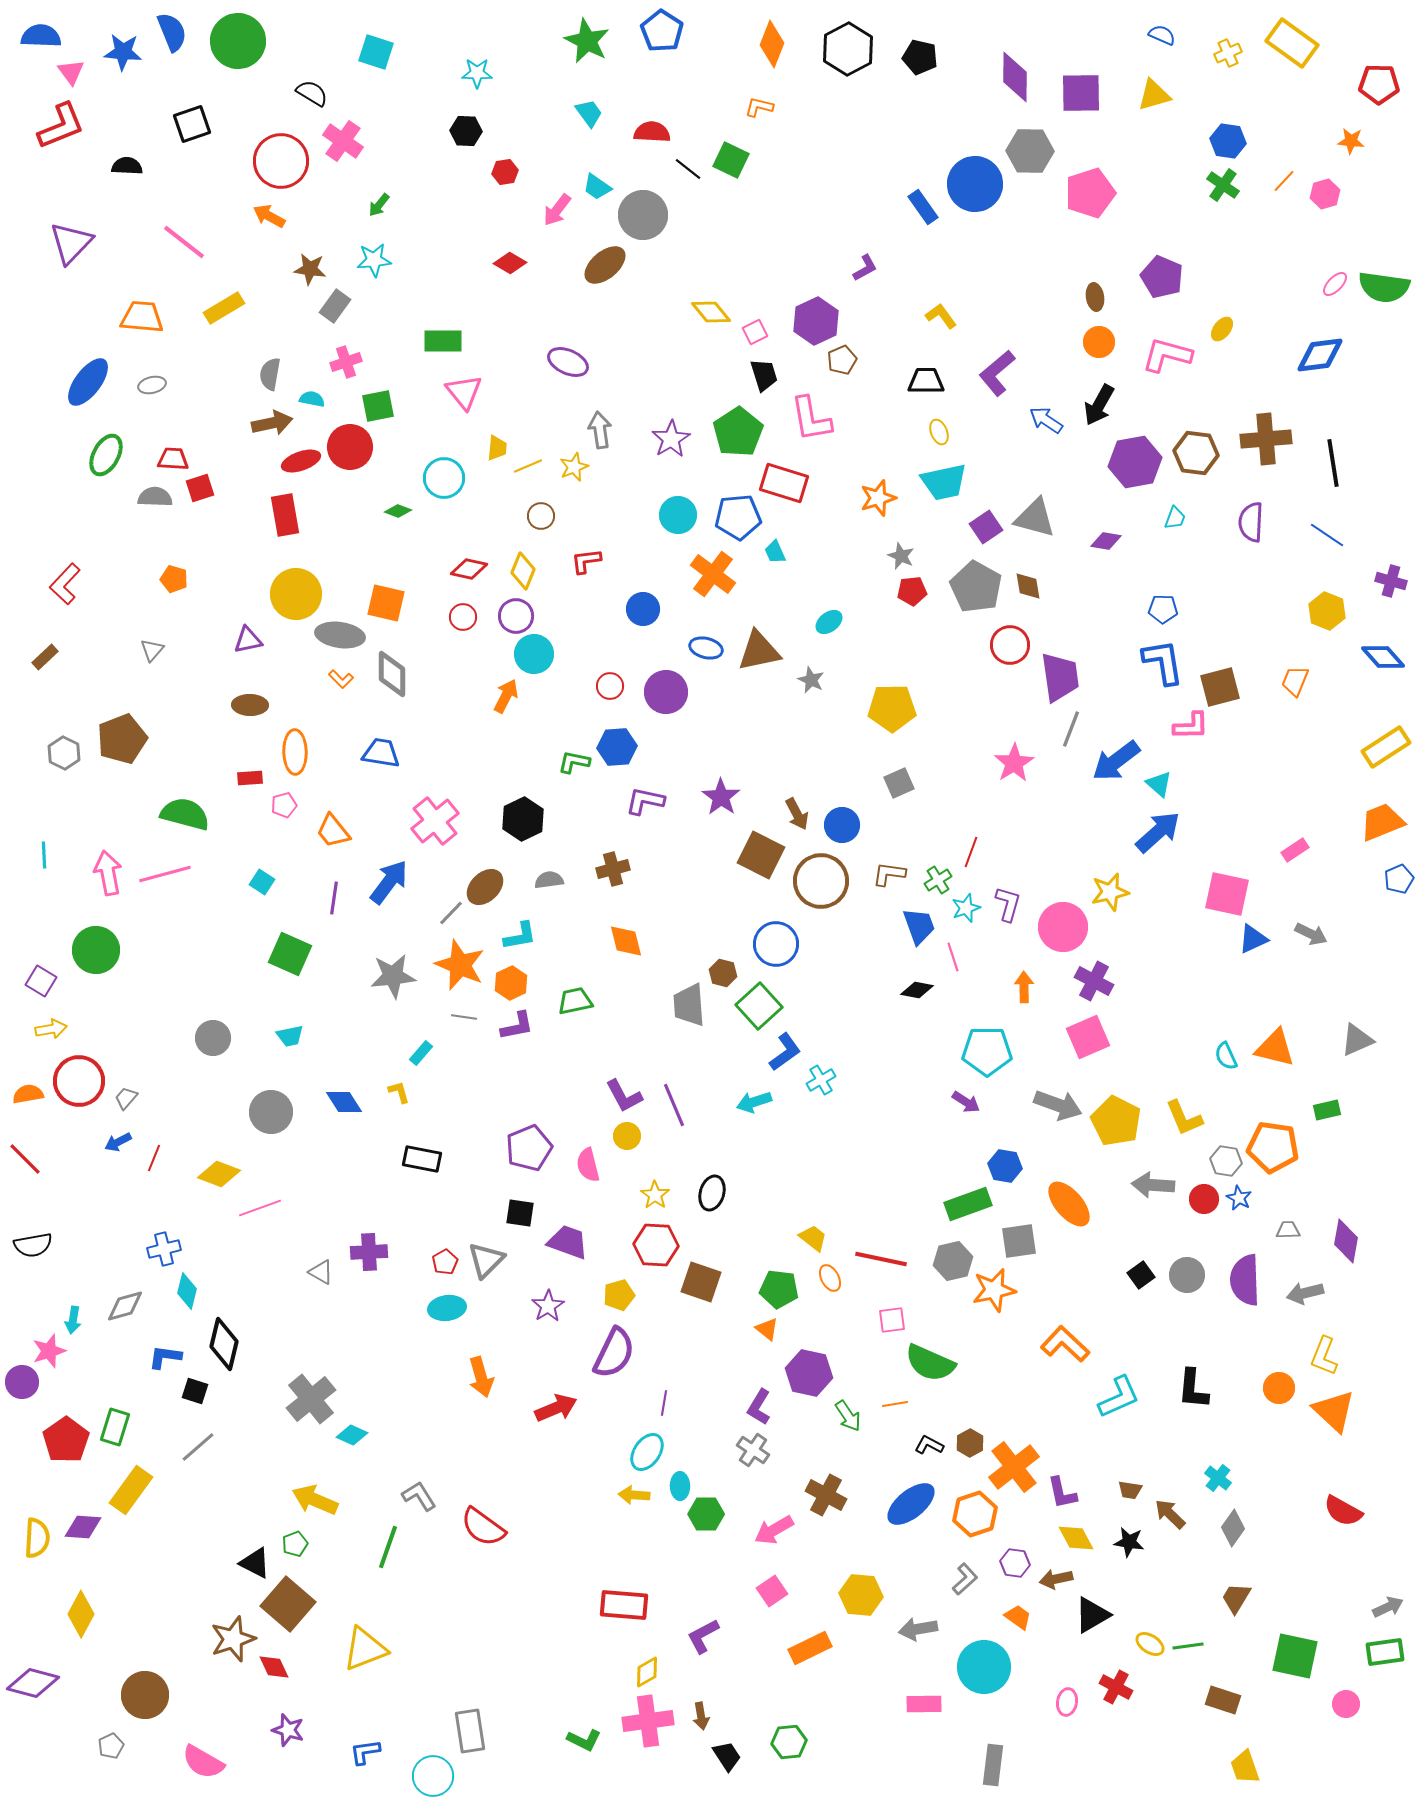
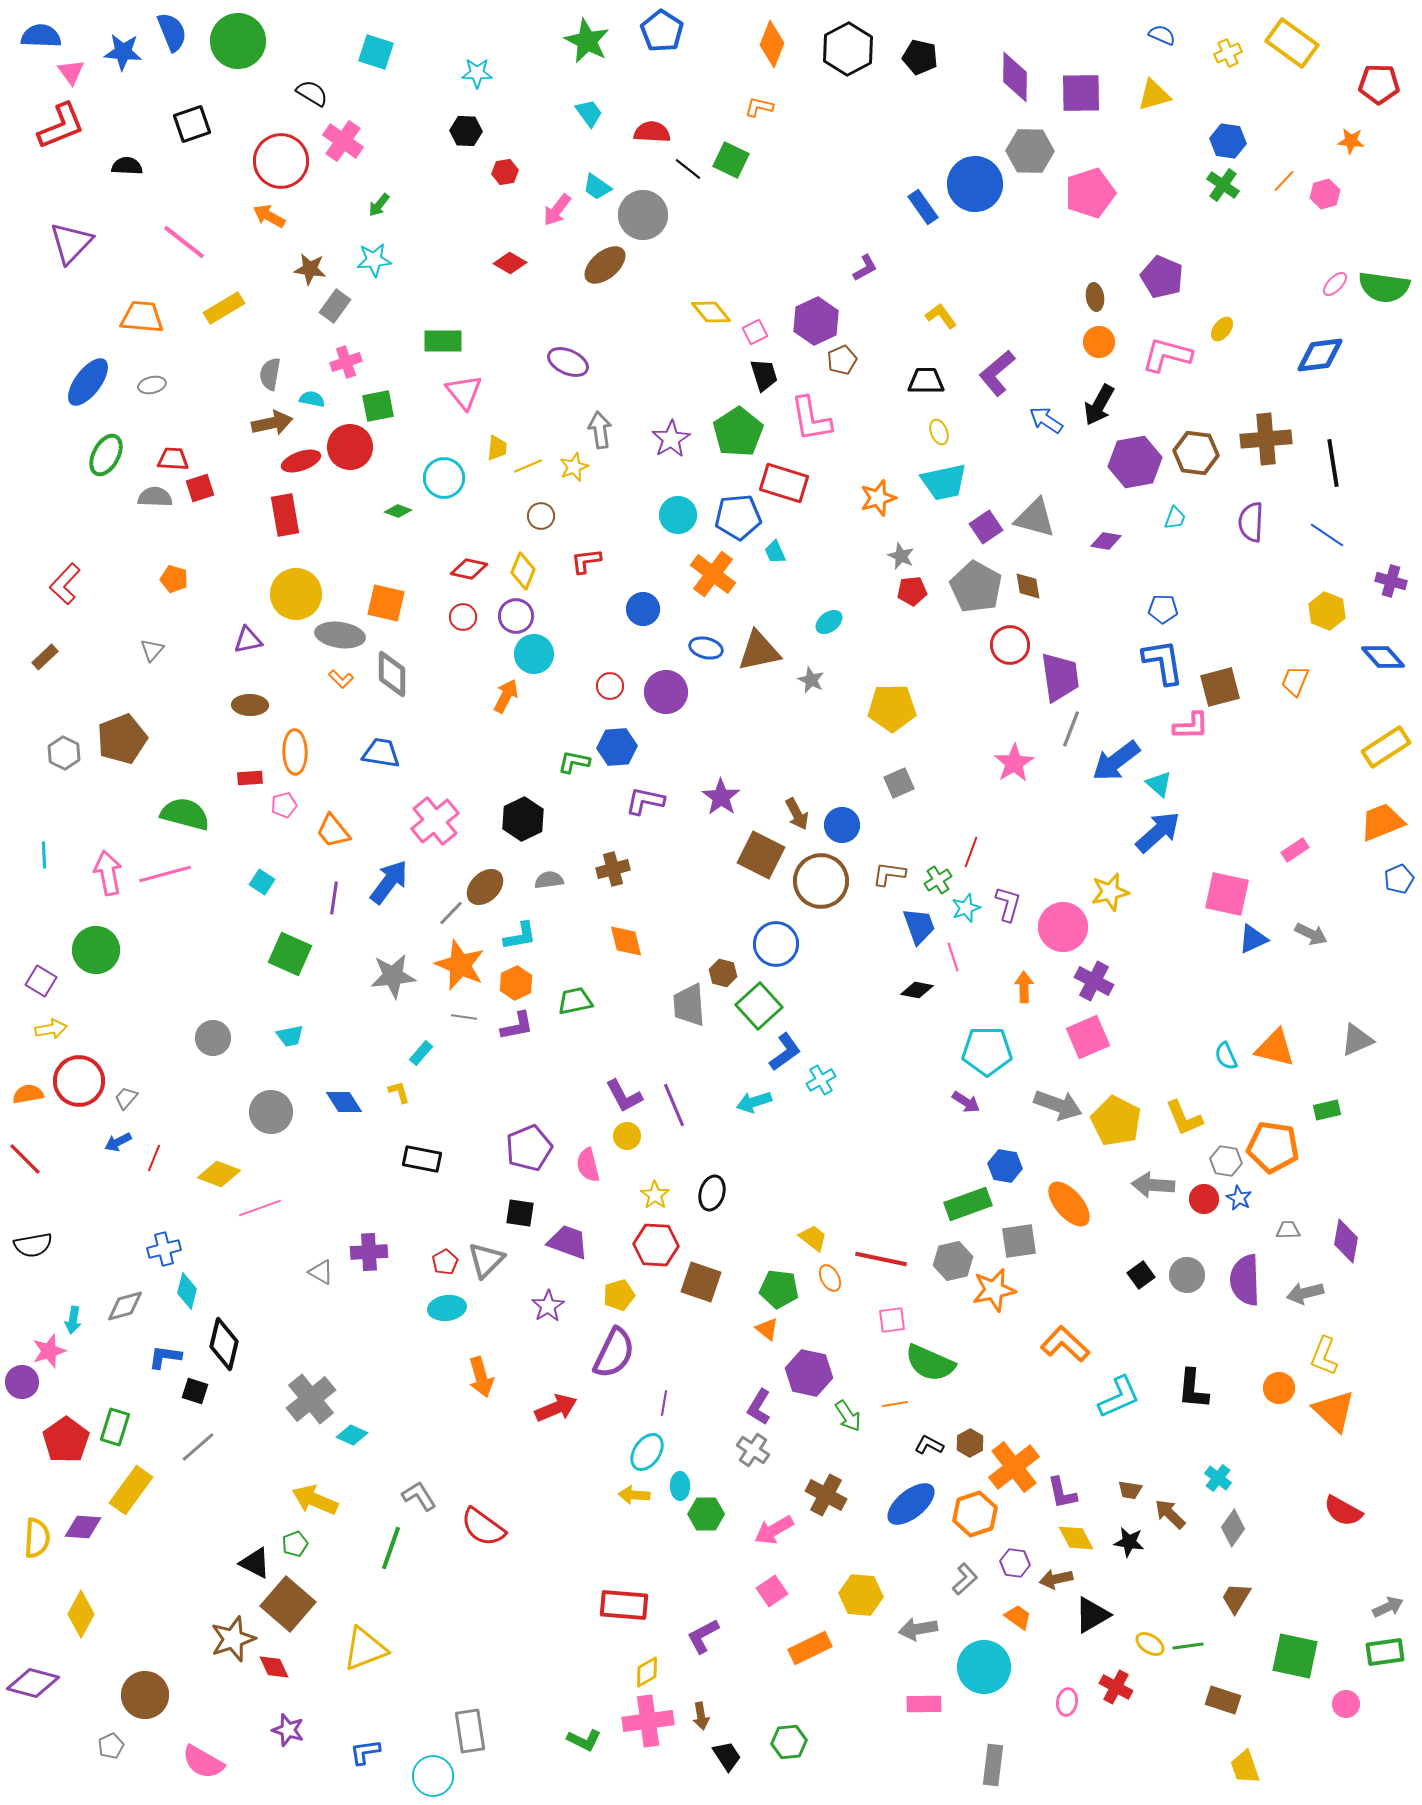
orange hexagon at (511, 983): moved 5 px right
green line at (388, 1547): moved 3 px right, 1 px down
